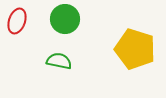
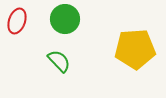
yellow pentagon: rotated 21 degrees counterclockwise
green semicircle: rotated 35 degrees clockwise
